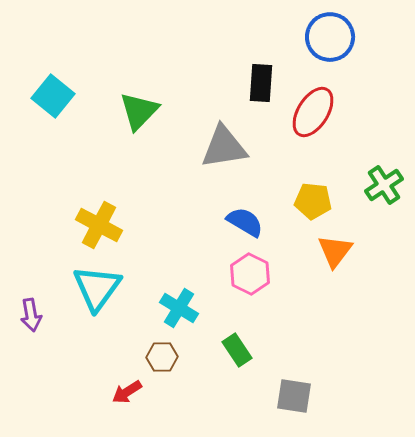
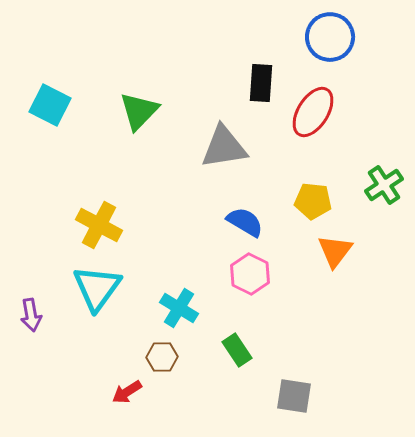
cyan square: moved 3 px left, 9 px down; rotated 12 degrees counterclockwise
